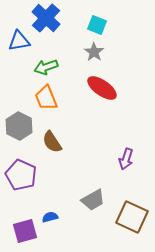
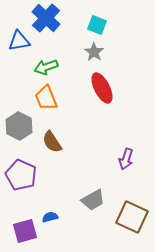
red ellipse: rotated 28 degrees clockwise
